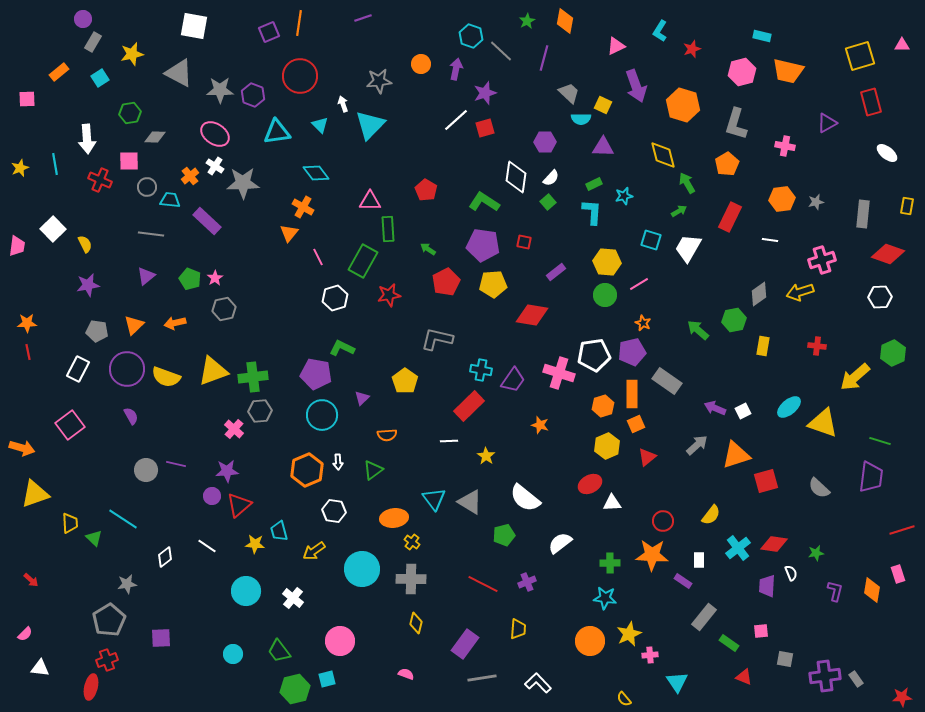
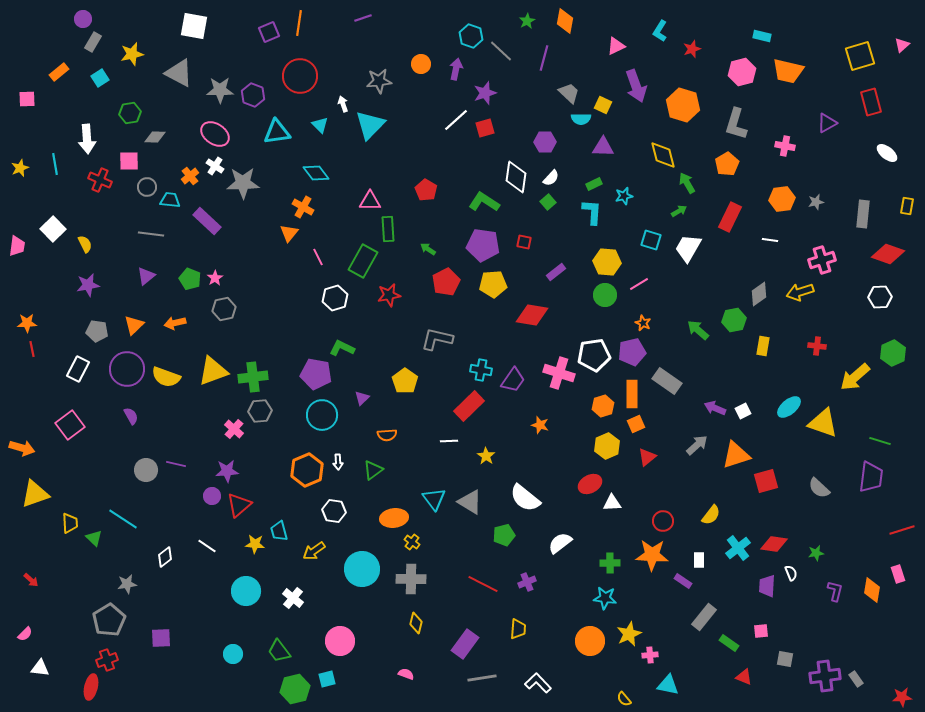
pink triangle at (902, 45): rotated 42 degrees counterclockwise
red line at (28, 352): moved 4 px right, 3 px up
cyan triangle at (677, 682): moved 9 px left, 3 px down; rotated 45 degrees counterclockwise
